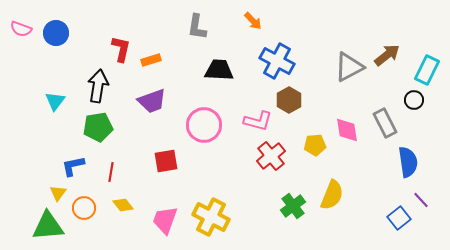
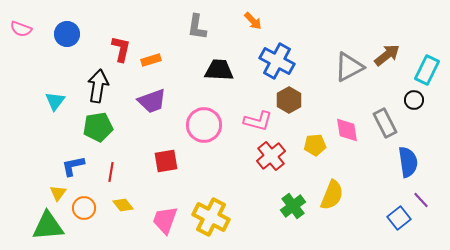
blue circle: moved 11 px right, 1 px down
